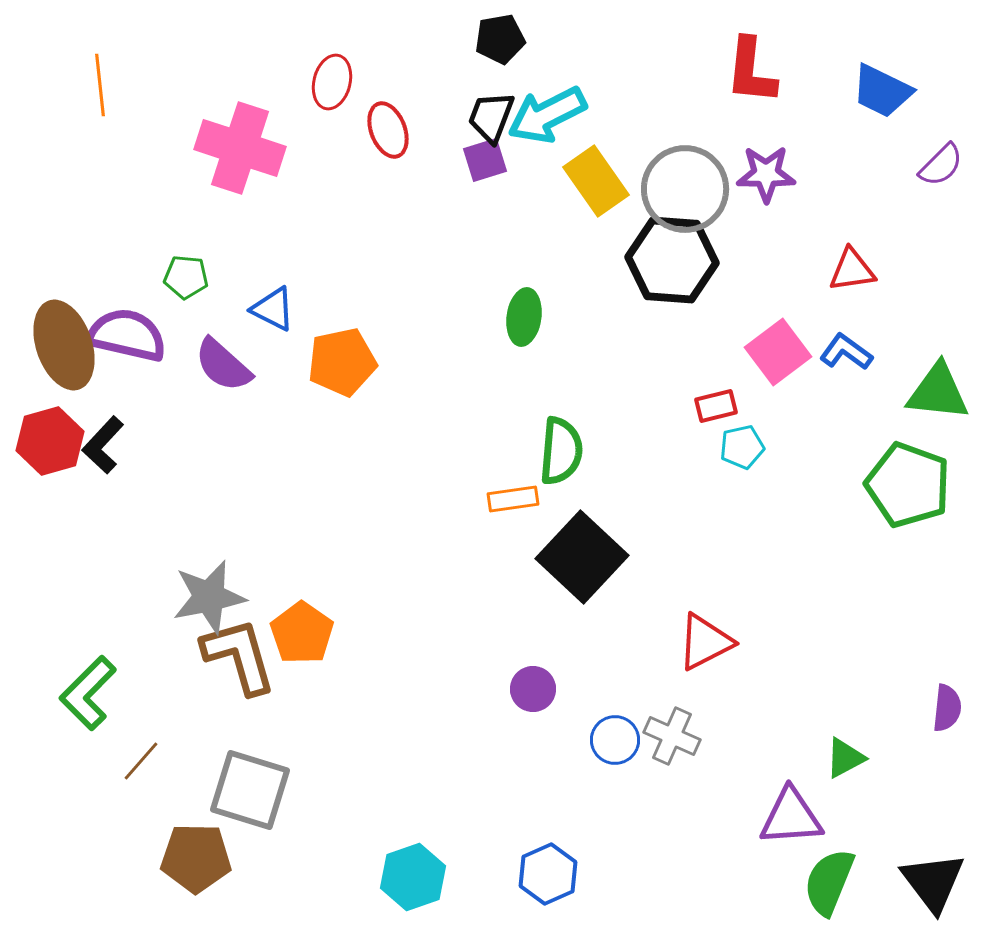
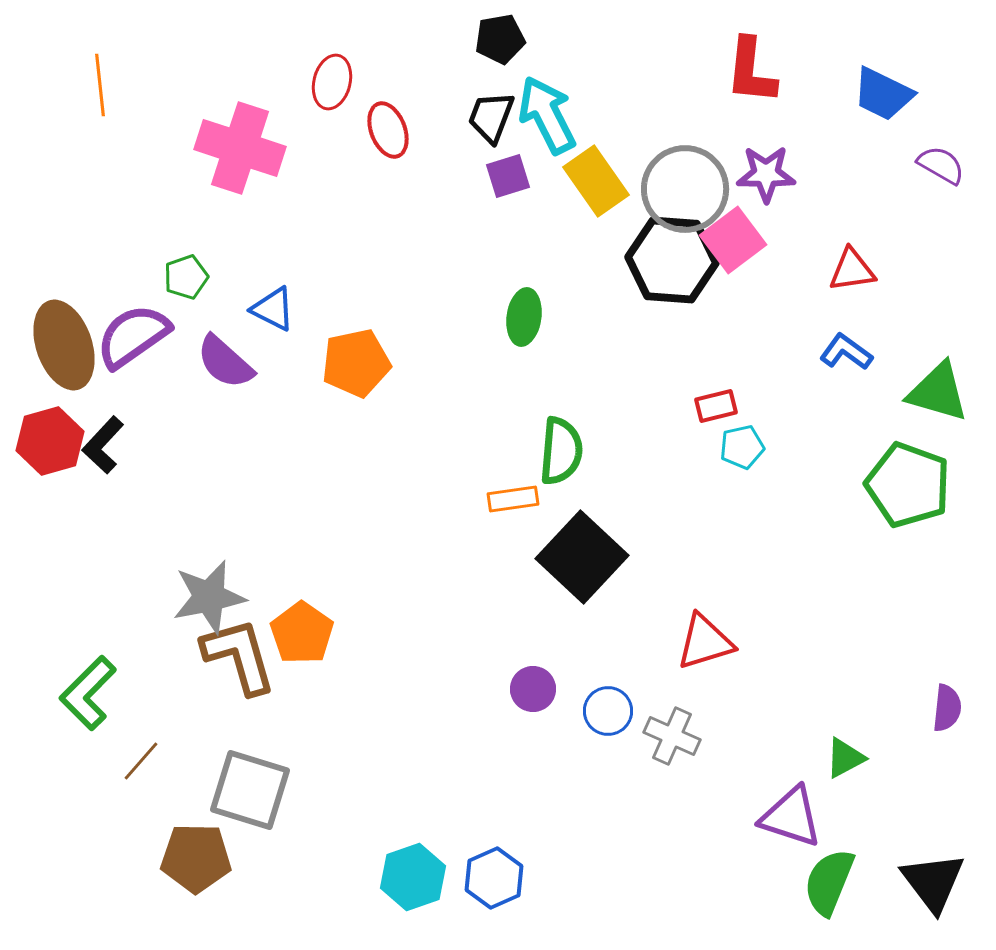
blue trapezoid at (882, 91): moved 1 px right, 3 px down
cyan arrow at (547, 115): rotated 90 degrees clockwise
purple square at (485, 160): moved 23 px right, 16 px down
purple semicircle at (941, 165): rotated 105 degrees counterclockwise
green pentagon at (186, 277): rotated 24 degrees counterclockwise
purple semicircle at (127, 335): moved 6 px right, 1 px down; rotated 48 degrees counterclockwise
pink square at (778, 352): moved 45 px left, 112 px up
orange pentagon at (342, 362): moved 14 px right, 1 px down
purple semicircle at (223, 365): moved 2 px right, 3 px up
green triangle at (938, 392): rotated 10 degrees clockwise
red triangle at (705, 642): rotated 10 degrees clockwise
blue circle at (615, 740): moved 7 px left, 29 px up
purple triangle at (791, 817): rotated 22 degrees clockwise
blue hexagon at (548, 874): moved 54 px left, 4 px down
